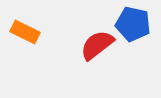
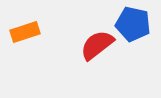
orange rectangle: rotated 44 degrees counterclockwise
